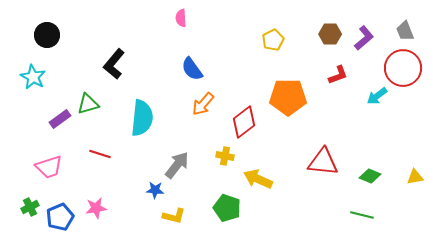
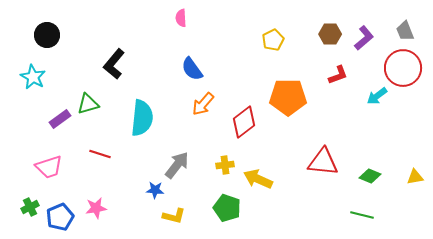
yellow cross: moved 9 px down; rotated 18 degrees counterclockwise
